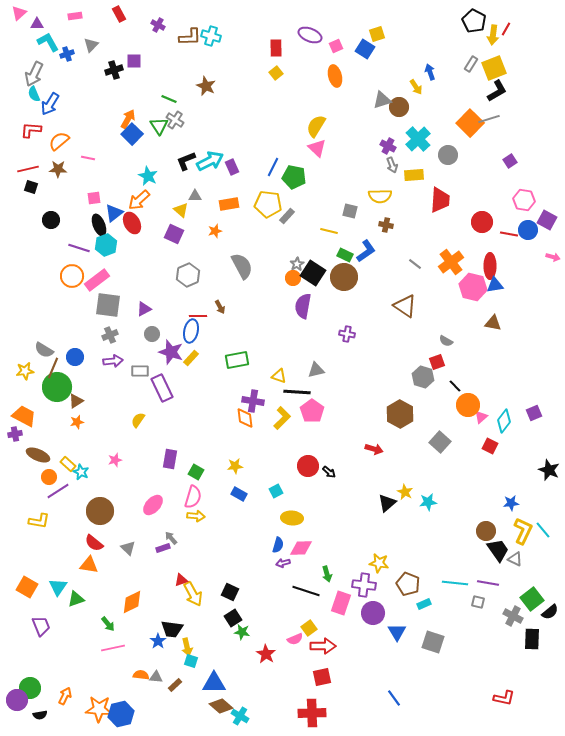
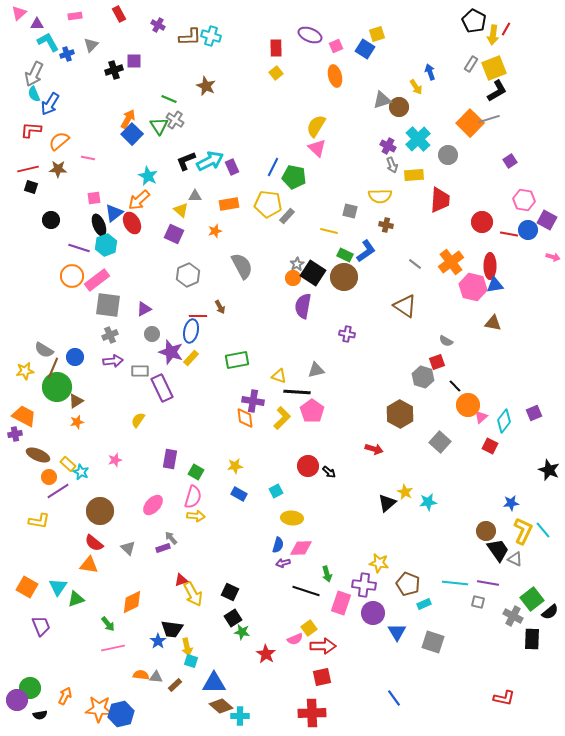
cyan cross at (240, 716): rotated 30 degrees counterclockwise
